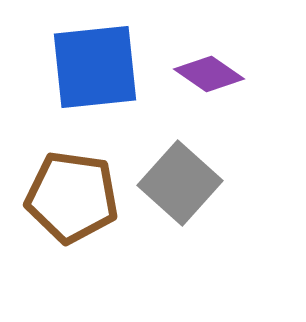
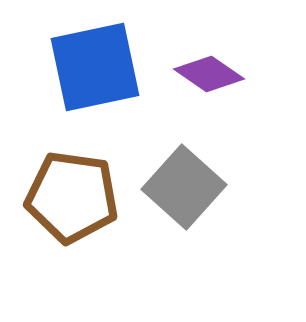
blue square: rotated 6 degrees counterclockwise
gray square: moved 4 px right, 4 px down
